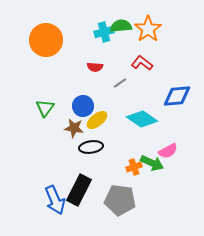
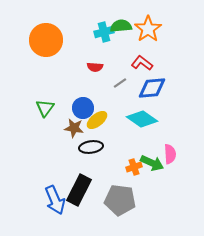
blue diamond: moved 25 px left, 8 px up
blue circle: moved 2 px down
pink semicircle: moved 2 px right, 3 px down; rotated 66 degrees counterclockwise
